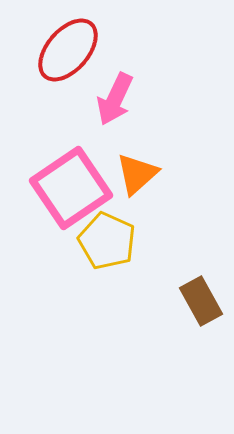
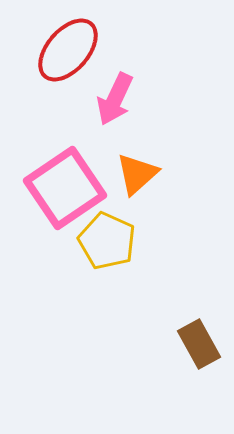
pink square: moved 6 px left
brown rectangle: moved 2 px left, 43 px down
